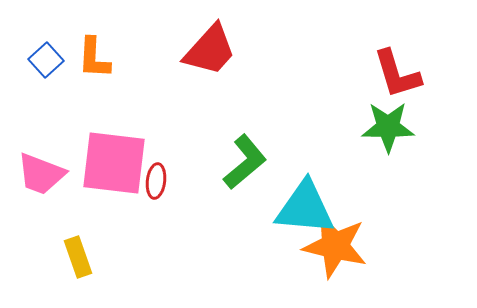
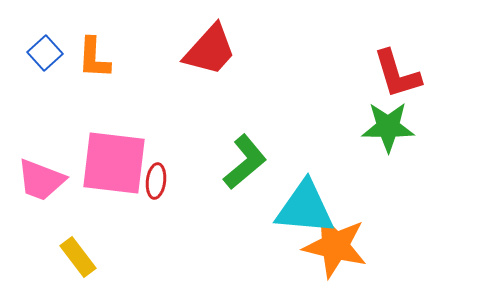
blue square: moved 1 px left, 7 px up
pink trapezoid: moved 6 px down
yellow rectangle: rotated 18 degrees counterclockwise
